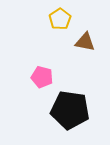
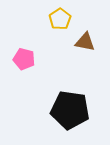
pink pentagon: moved 18 px left, 18 px up
